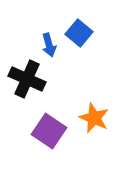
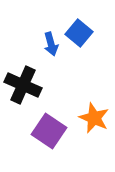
blue arrow: moved 2 px right, 1 px up
black cross: moved 4 px left, 6 px down
